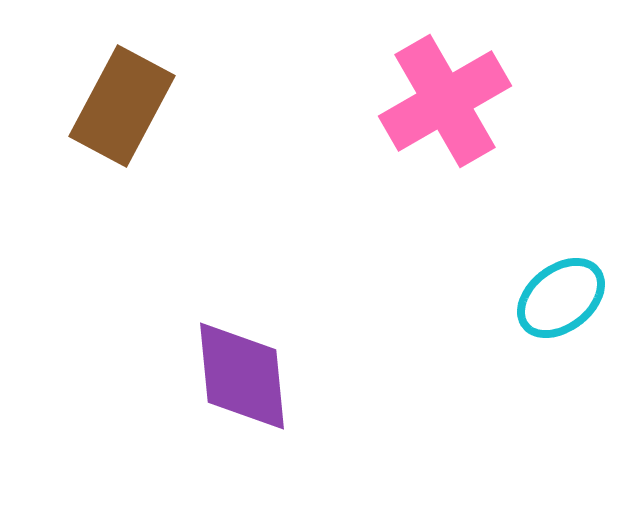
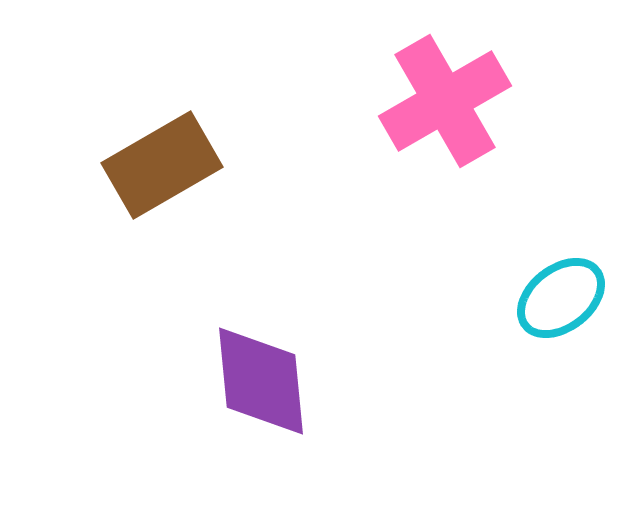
brown rectangle: moved 40 px right, 59 px down; rotated 32 degrees clockwise
purple diamond: moved 19 px right, 5 px down
